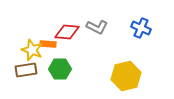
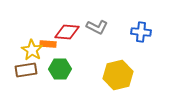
blue cross: moved 4 px down; rotated 18 degrees counterclockwise
yellow star: rotated 10 degrees clockwise
yellow hexagon: moved 8 px left, 1 px up
